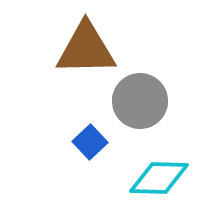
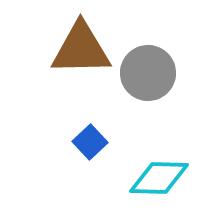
brown triangle: moved 5 px left
gray circle: moved 8 px right, 28 px up
